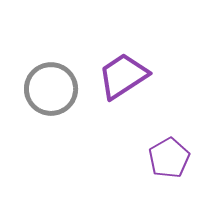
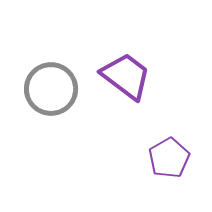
purple trapezoid: moved 3 px right; rotated 70 degrees clockwise
